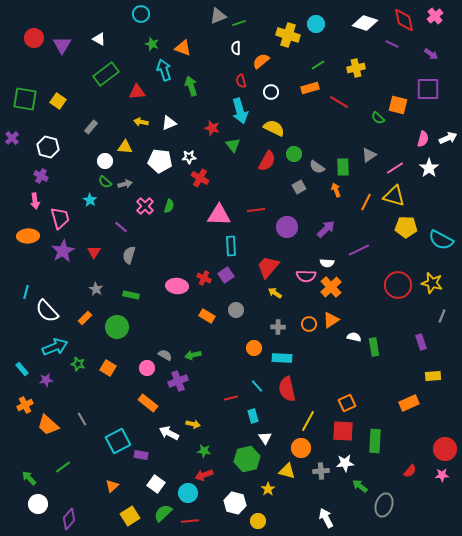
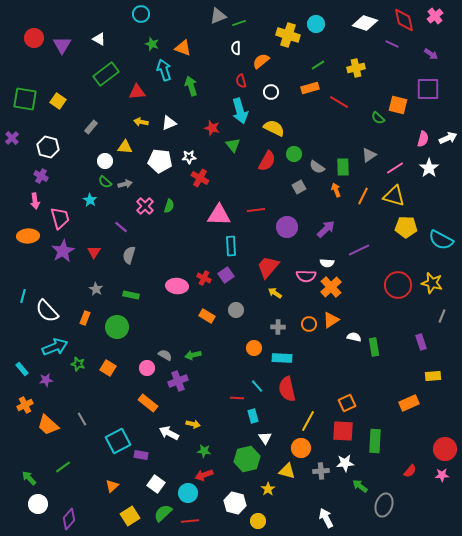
orange line at (366, 202): moved 3 px left, 6 px up
cyan line at (26, 292): moved 3 px left, 4 px down
orange rectangle at (85, 318): rotated 24 degrees counterclockwise
red line at (231, 398): moved 6 px right; rotated 16 degrees clockwise
